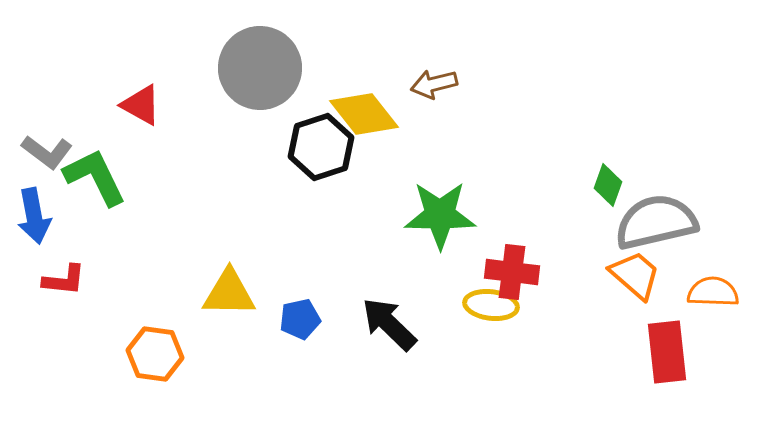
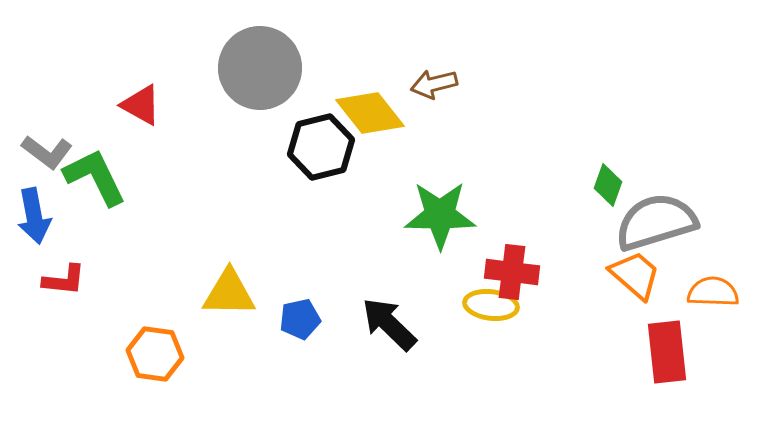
yellow diamond: moved 6 px right, 1 px up
black hexagon: rotated 4 degrees clockwise
gray semicircle: rotated 4 degrees counterclockwise
